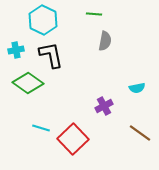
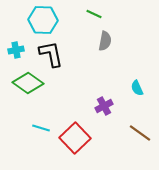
green line: rotated 21 degrees clockwise
cyan hexagon: rotated 24 degrees counterclockwise
black L-shape: moved 1 px up
cyan semicircle: rotated 77 degrees clockwise
red square: moved 2 px right, 1 px up
